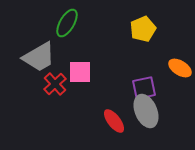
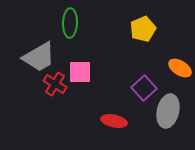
green ellipse: moved 3 px right; rotated 28 degrees counterclockwise
red cross: rotated 15 degrees counterclockwise
purple square: rotated 30 degrees counterclockwise
gray ellipse: moved 22 px right; rotated 36 degrees clockwise
red ellipse: rotated 40 degrees counterclockwise
